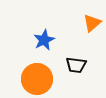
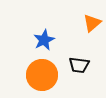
black trapezoid: moved 3 px right
orange circle: moved 5 px right, 4 px up
